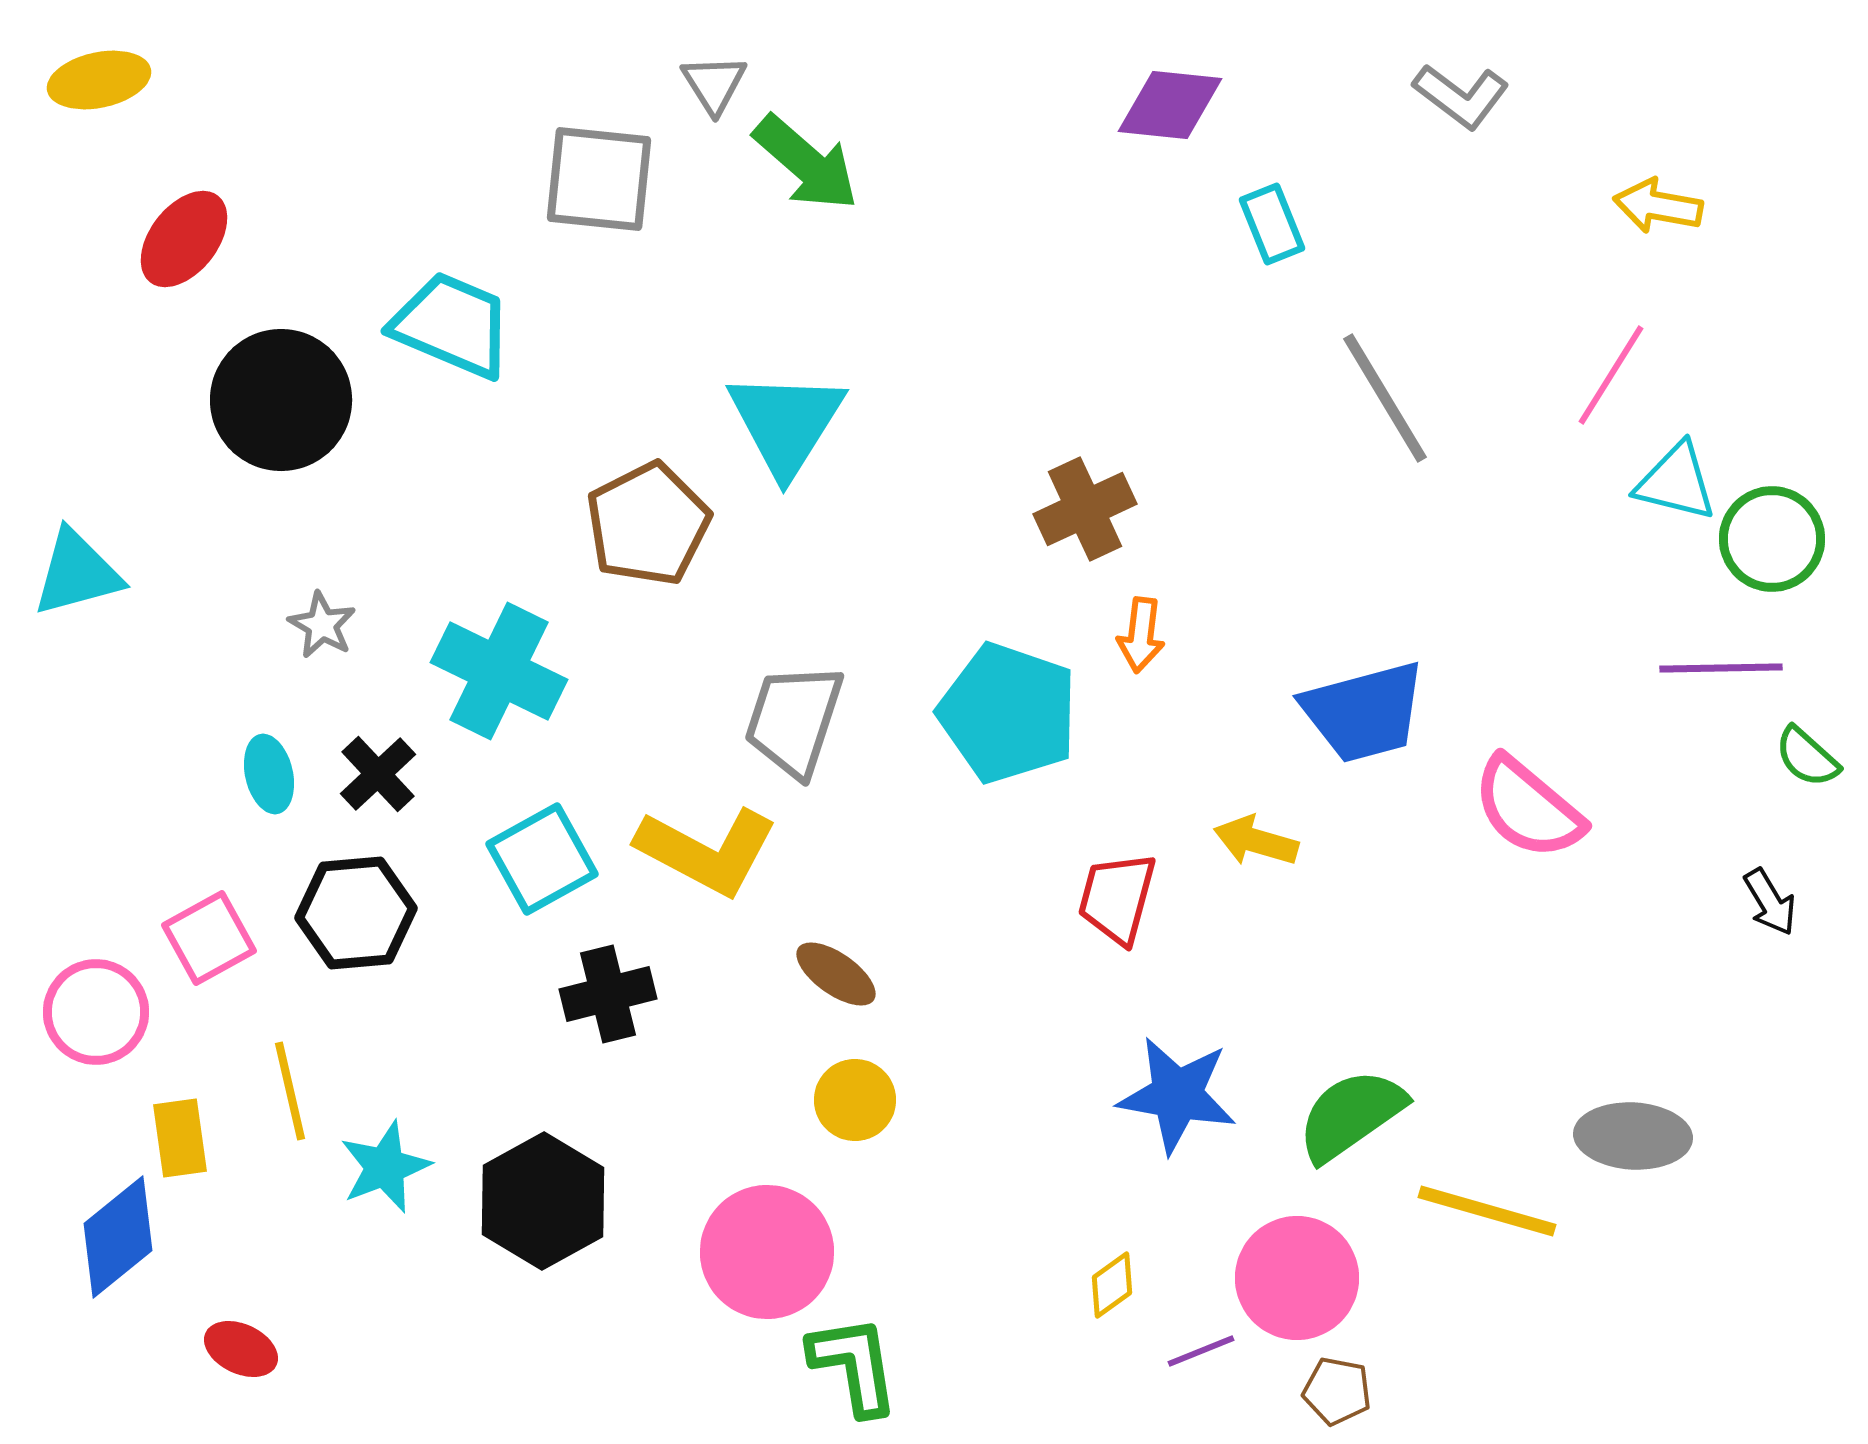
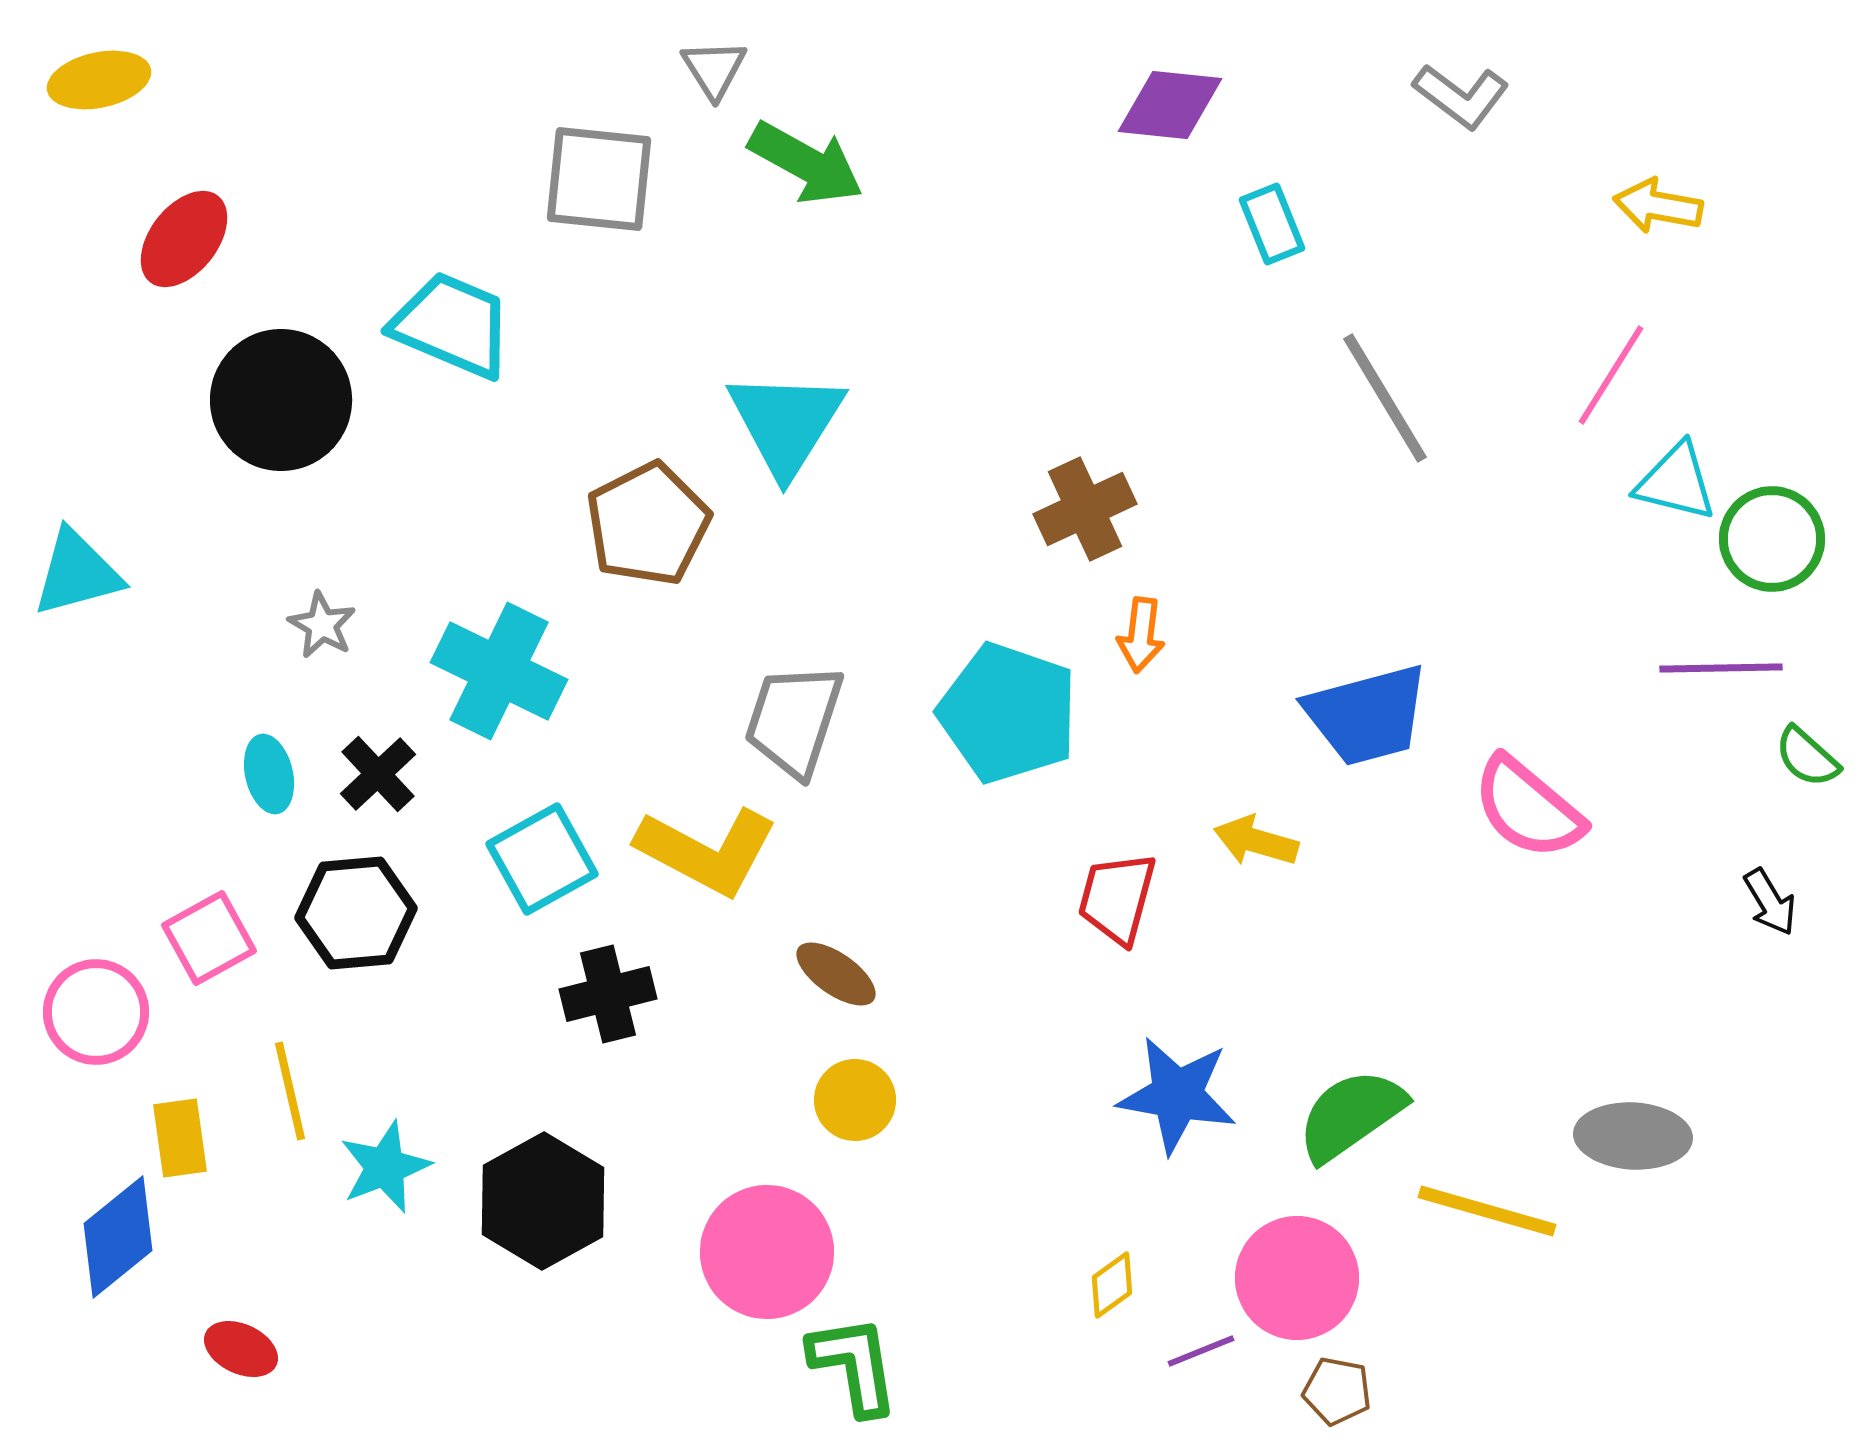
gray triangle at (714, 84): moved 15 px up
green arrow at (806, 163): rotated 12 degrees counterclockwise
blue trapezoid at (1364, 712): moved 3 px right, 3 px down
